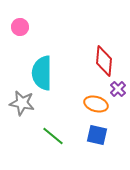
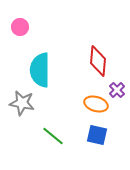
red diamond: moved 6 px left
cyan semicircle: moved 2 px left, 3 px up
purple cross: moved 1 px left, 1 px down
